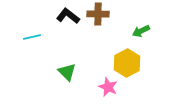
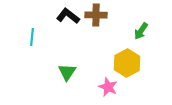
brown cross: moved 2 px left, 1 px down
green arrow: rotated 30 degrees counterclockwise
cyan line: rotated 72 degrees counterclockwise
green triangle: rotated 18 degrees clockwise
